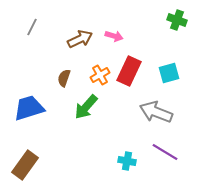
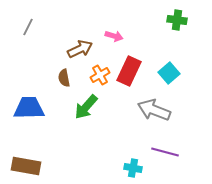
green cross: rotated 12 degrees counterclockwise
gray line: moved 4 px left
brown arrow: moved 10 px down
cyan square: rotated 25 degrees counterclockwise
brown semicircle: rotated 30 degrees counterclockwise
blue trapezoid: rotated 16 degrees clockwise
gray arrow: moved 2 px left, 2 px up
purple line: rotated 16 degrees counterclockwise
cyan cross: moved 6 px right, 7 px down
brown rectangle: moved 1 px right, 1 px down; rotated 64 degrees clockwise
